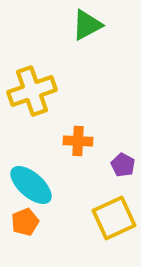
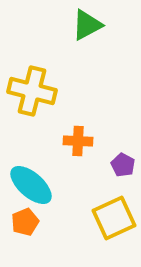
yellow cross: rotated 33 degrees clockwise
